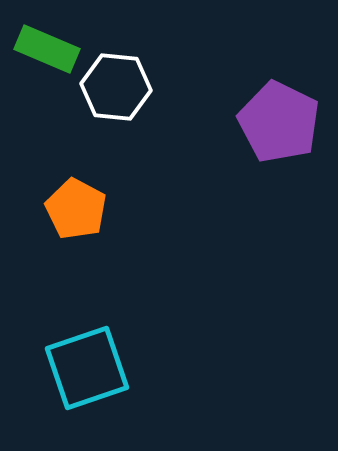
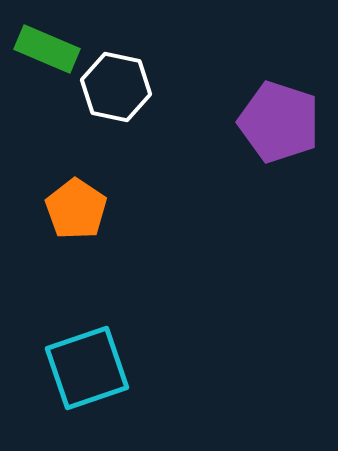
white hexagon: rotated 6 degrees clockwise
purple pentagon: rotated 8 degrees counterclockwise
orange pentagon: rotated 6 degrees clockwise
